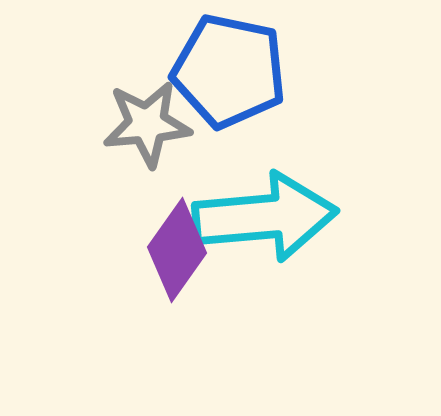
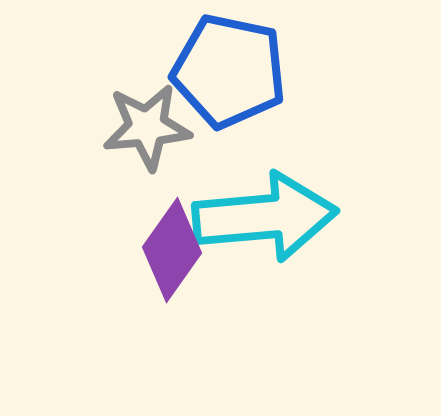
gray star: moved 3 px down
purple diamond: moved 5 px left
